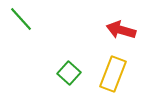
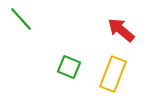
red arrow: rotated 24 degrees clockwise
green square: moved 6 px up; rotated 20 degrees counterclockwise
